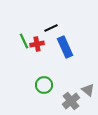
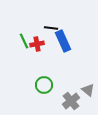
black line: rotated 32 degrees clockwise
blue rectangle: moved 2 px left, 6 px up
